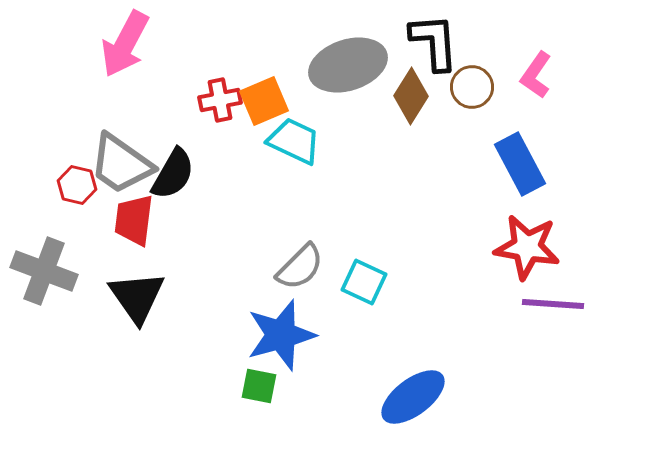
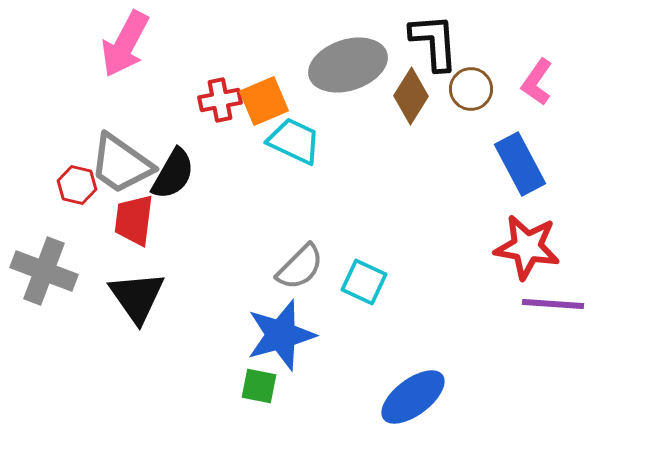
pink L-shape: moved 1 px right, 7 px down
brown circle: moved 1 px left, 2 px down
